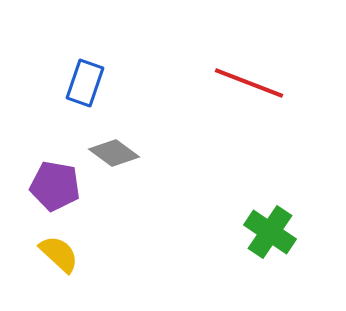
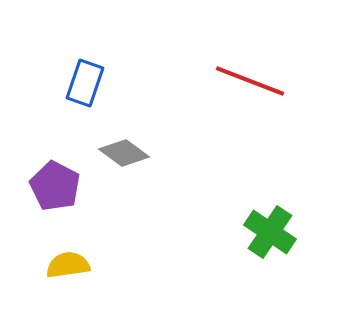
red line: moved 1 px right, 2 px up
gray diamond: moved 10 px right
purple pentagon: rotated 18 degrees clockwise
yellow semicircle: moved 9 px right, 11 px down; rotated 51 degrees counterclockwise
